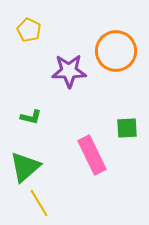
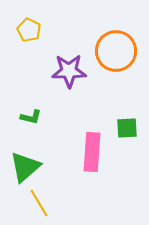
pink rectangle: moved 3 px up; rotated 30 degrees clockwise
